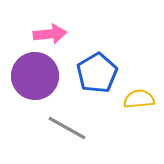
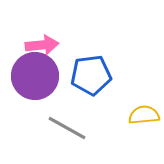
pink arrow: moved 8 px left, 11 px down
blue pentagon: moved 6 px left, 2 px down; rotated 24 degrees clockwise
yellow semicircle: moved 5 px right, 16 px down
